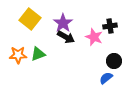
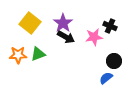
yellow square: moved 4 px down
black cross: rotated 32 degrees clockwise
pink star: rotated 30 degrees counterclockwise
